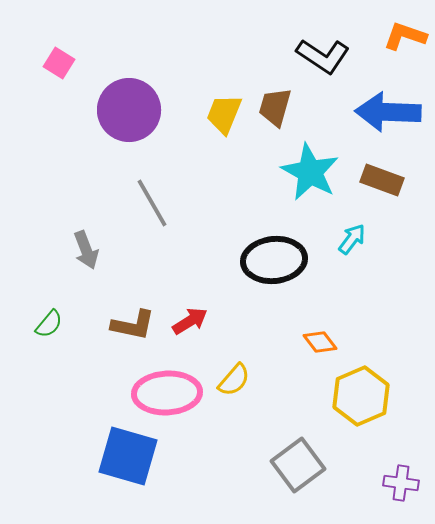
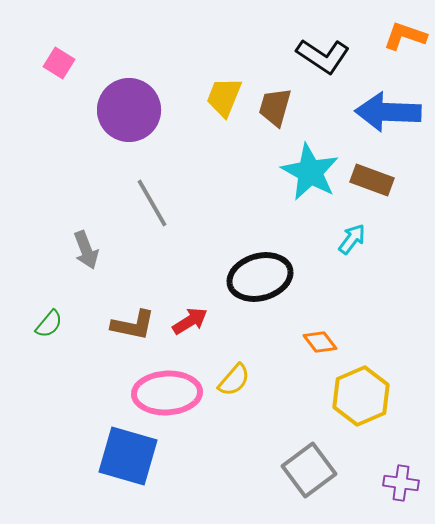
yellow trapezoid: moved 17 px up
brown rectangle: moved 10 px left
black ellipse: moved 14 px left, 17 px down; rotated 10 degrees counterclockwise
gray square: moved 11 px right, 5 px down
